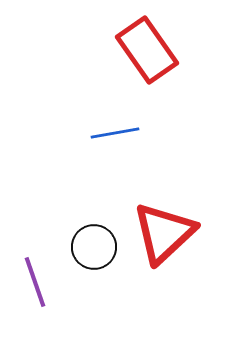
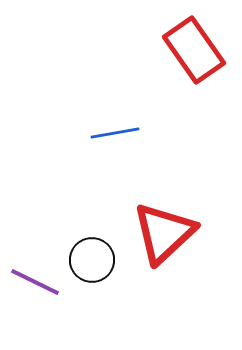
red rectangle: moved 47 px right
black circle: moved 2 px left, 13 px down
purple line: rotated 45 degrees counterclockwise
